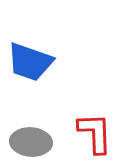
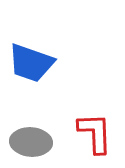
blue trapezoid: moved 1 px right, 1 px down
